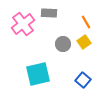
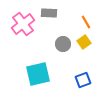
blue square: rotated 28 degrees clockwise
